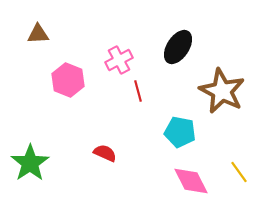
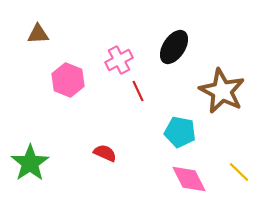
black ellipse: moved 4 px left
red line: rotated 10 degrees counterclockwise
yellow line: rotated 10 degrees counterclockwise
pink diamond: moved 2 px left, 2 px up
